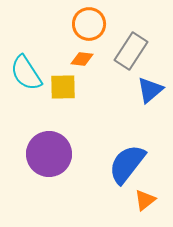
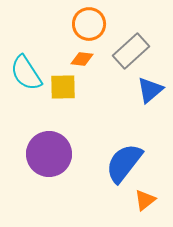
gray rectangle: rotated 15 degrees clockwise
blue semicircle: moved 3 px left, 1 px up
